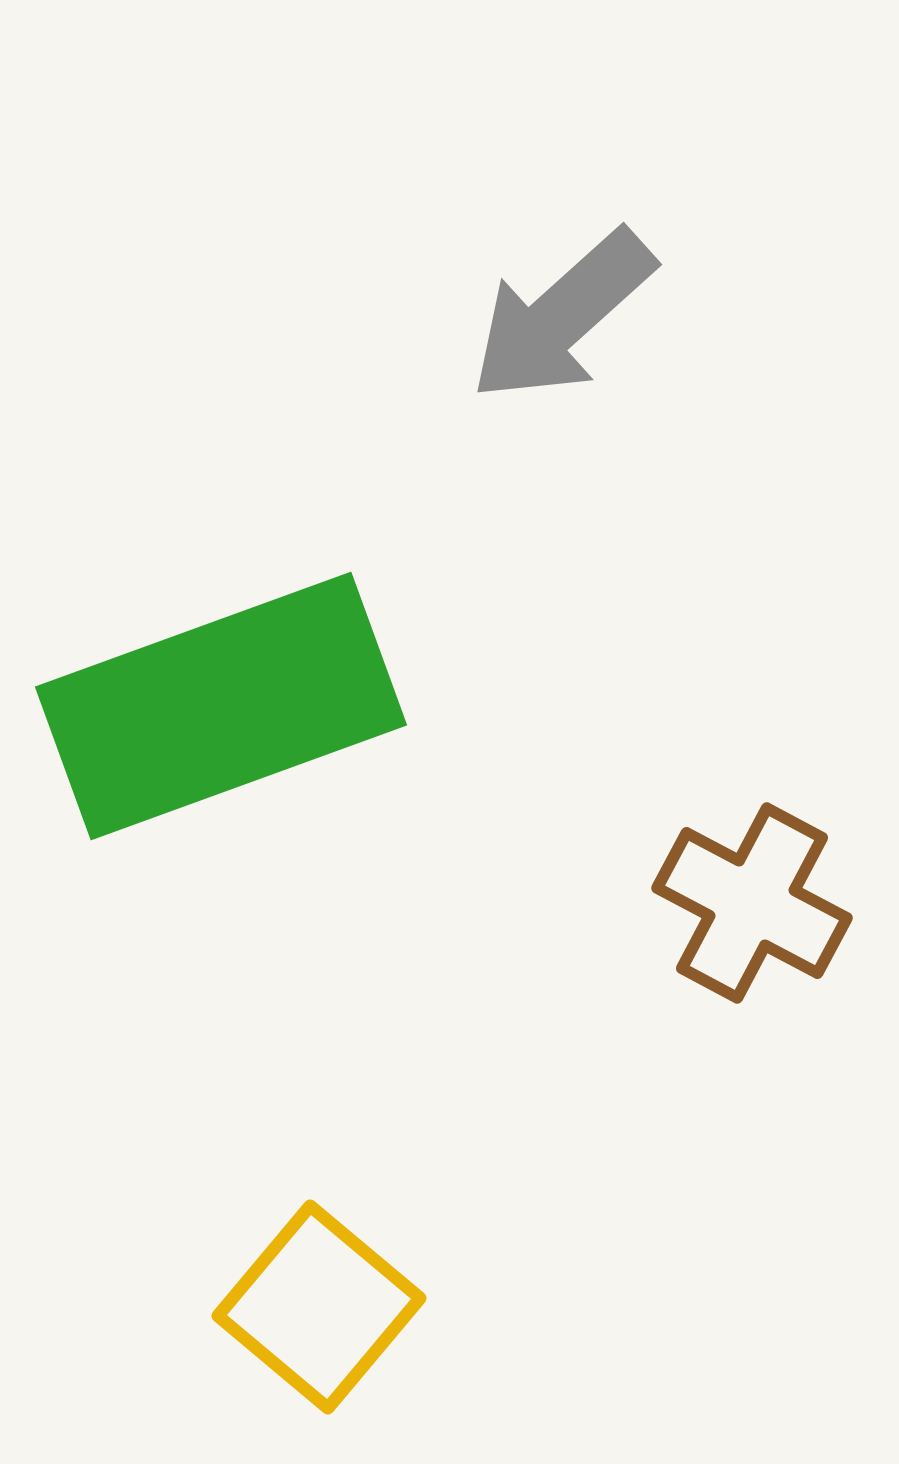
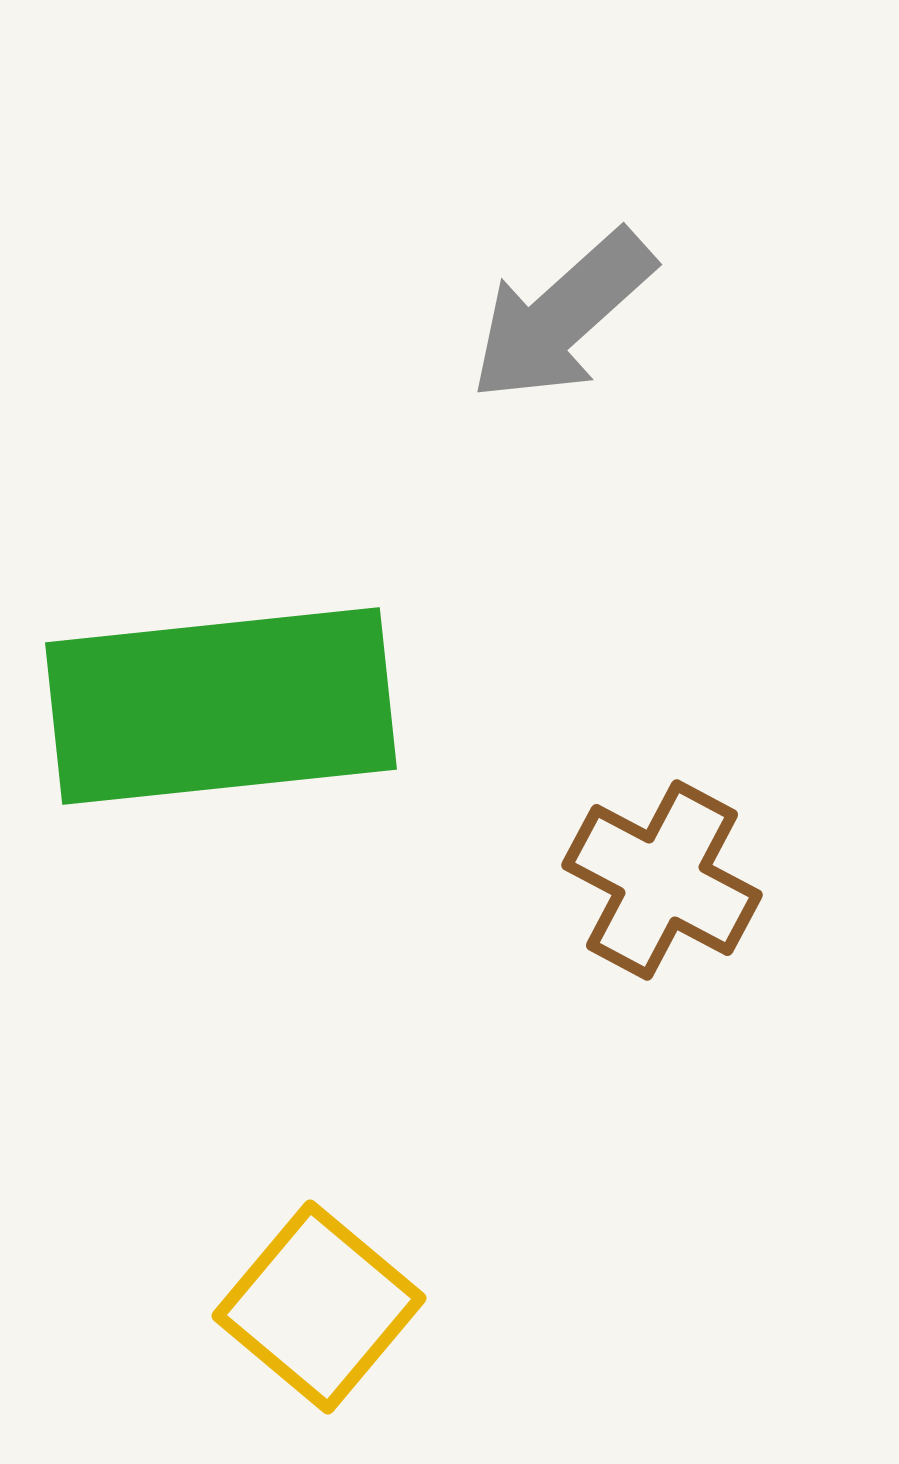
green rectangle: rotated 14 degrees clockwise
brown cross: moved 90 px left, 23 px up
